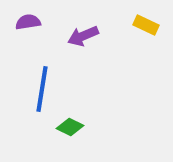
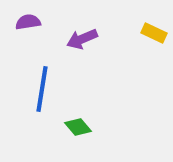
yellow rectangle: moved 8 px right, 8 px down
purple arrow: moved 1 px left, 3 px down
green diamond: moved 8 px right; rotated 24 degrees clockwise
